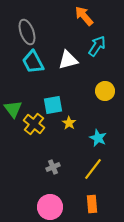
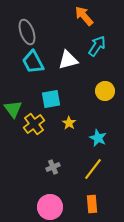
cyan square: moved 2 px left, 6 px up
yellow cross: rotated 15 degrees clockwise
